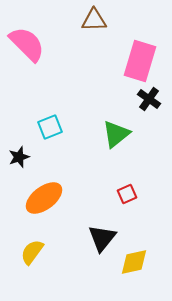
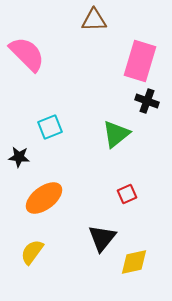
pink semicircle: moved 10 px down
black cross: moved 2 px left, 2 px down; rotated 15 degrees counterclockwise
black star: rotated 25 degrees clockwise
